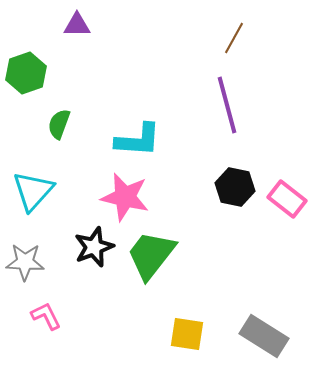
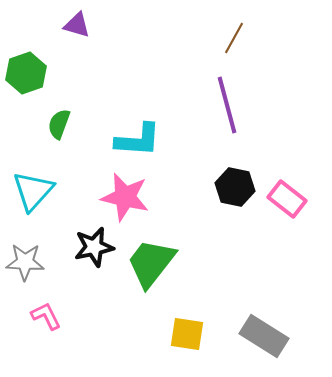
purple triangle: rotated 16 degrees clockwise
black star: rotated 9 degrees clockwise
green trapezoid: moved 8 px down
